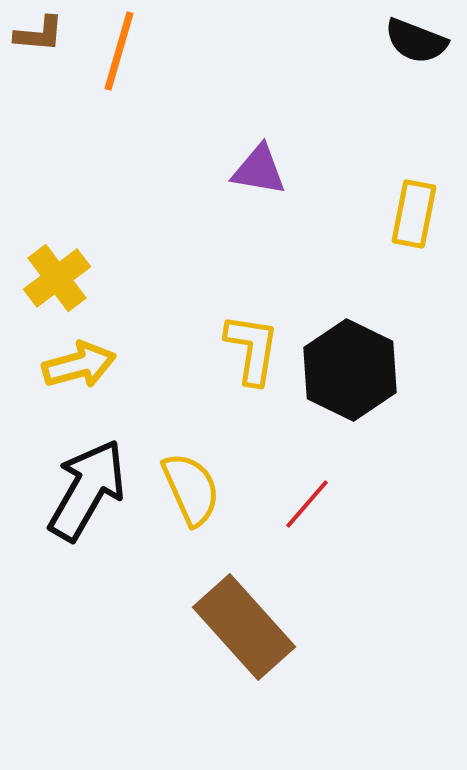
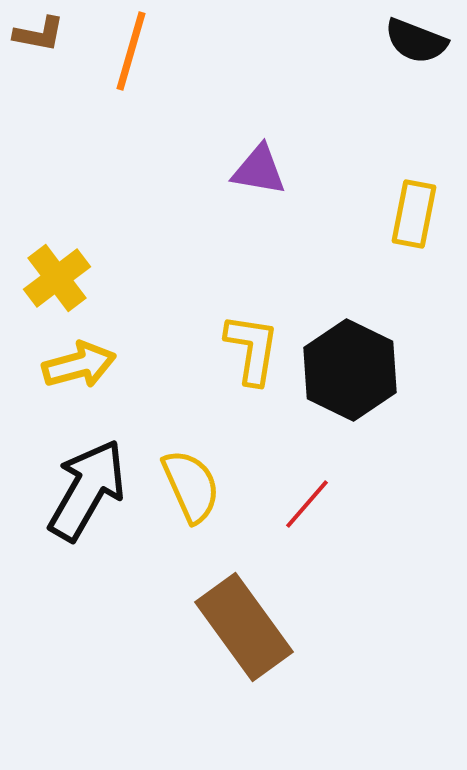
brown L-shape: rotated 6 degrees clockwise
orange line: moved 12 px right
yellow semicircle: moved 3 px up
brown rectangle: rotated 6 degrees clockwise
